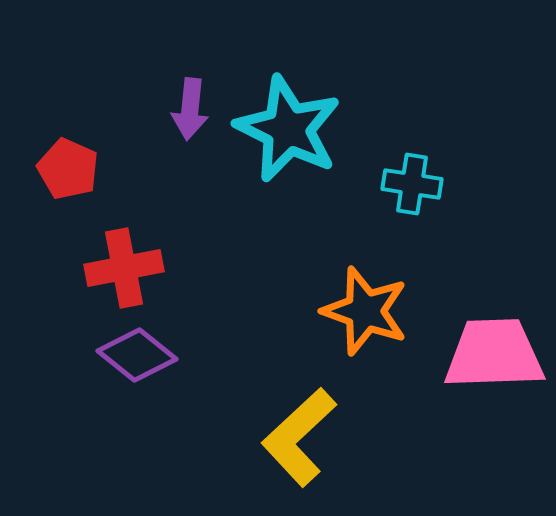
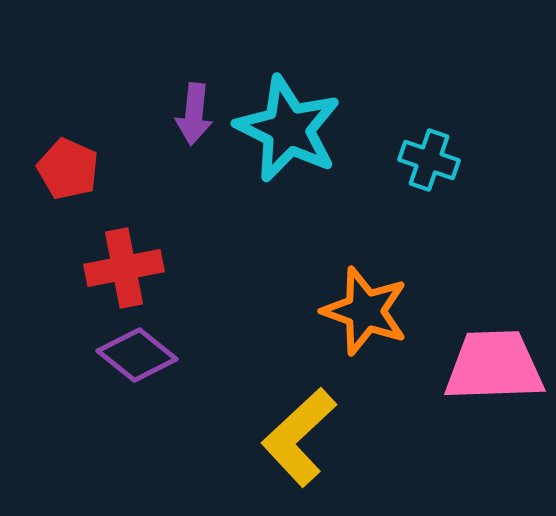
purple arrow: moved 4 px right, 5 px down
cyan cross: moved 17 px right, 24 px up; rotated 10 degrees clockwise
pink trapezoid: moved 12 px down
